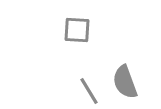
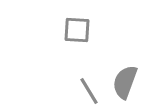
gray semicircle: rotated 40 degrees clockwise
